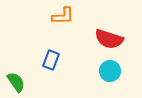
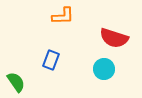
red semicircle: moved 5 px right, 1 px up
cyan circle: moved 6 px left, 2 px up
